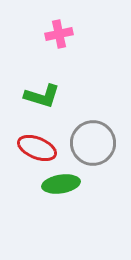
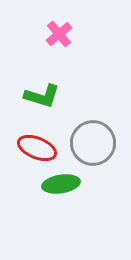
pink cross: rotated 28 degrees counterclockwise
